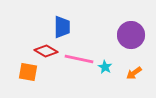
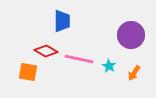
blue trapezoid: moved 6 px up
cyan star: moved 4 px right, 1 px up
orange arrow: rotated 21 degrees counterclockwise
